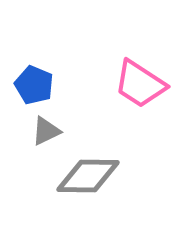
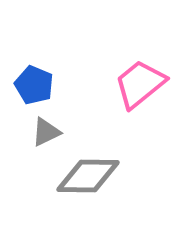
pink trapezoid: rotated 108 degrees clockwise
gray triangle: moved 1 px down
